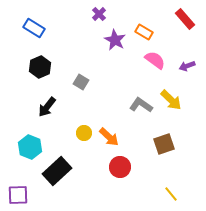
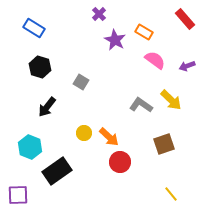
black hexagon: rotated 20 degrees counterclockwise
red circle: moved 5 px up
black rectangle: rotated 8 degrees clockwise
